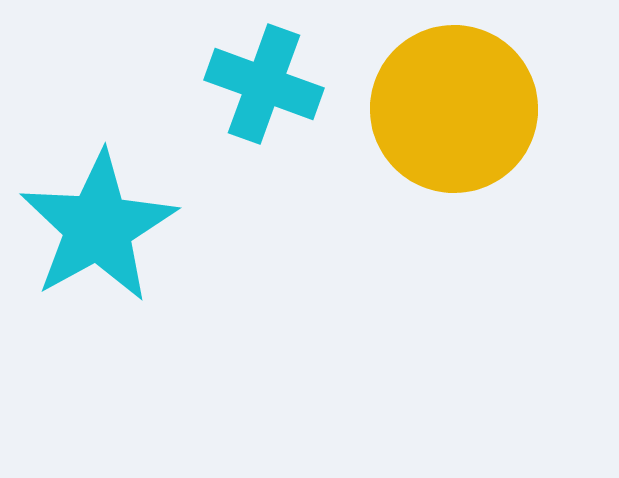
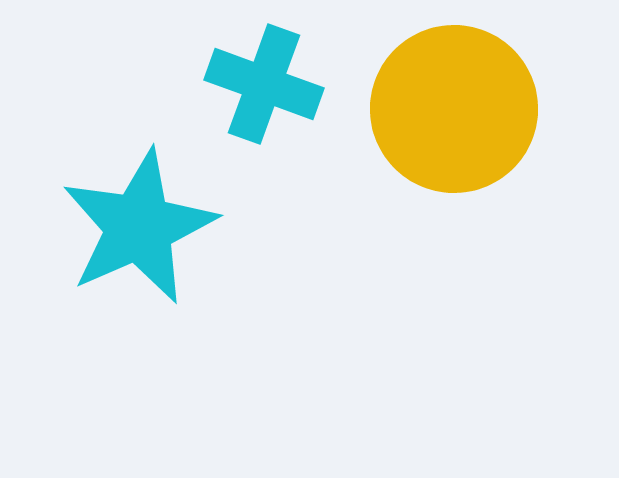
cyan star: moved 41 px right; rotated 5 degrees clockwise
